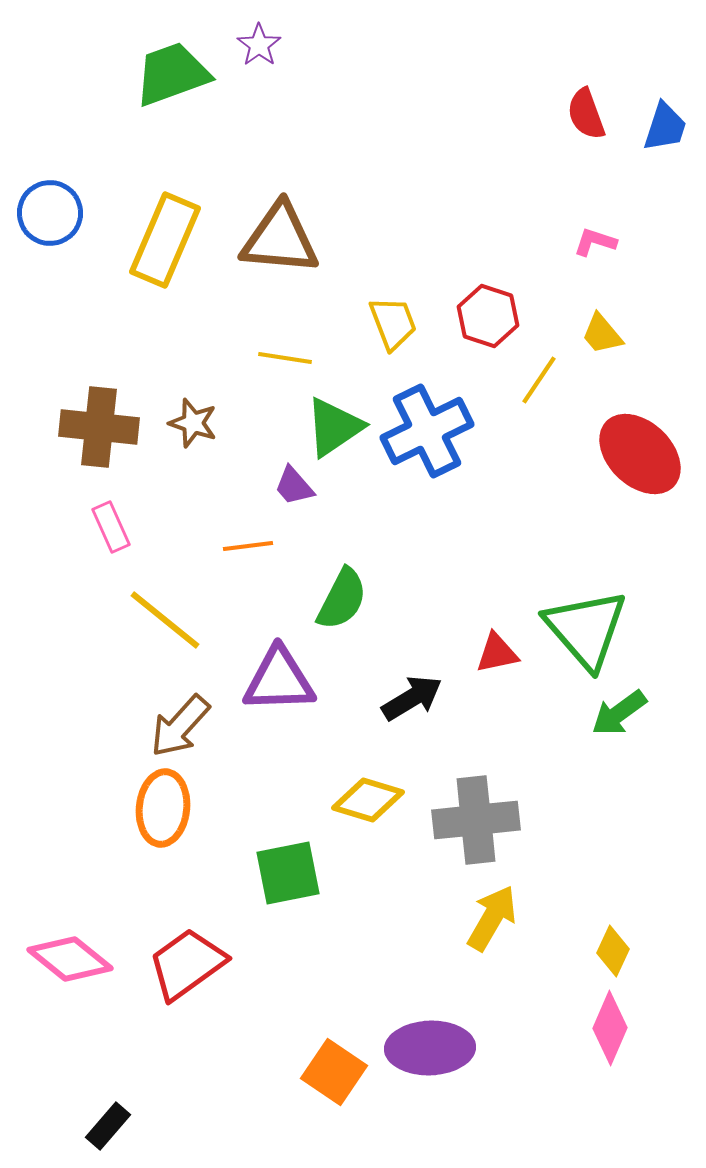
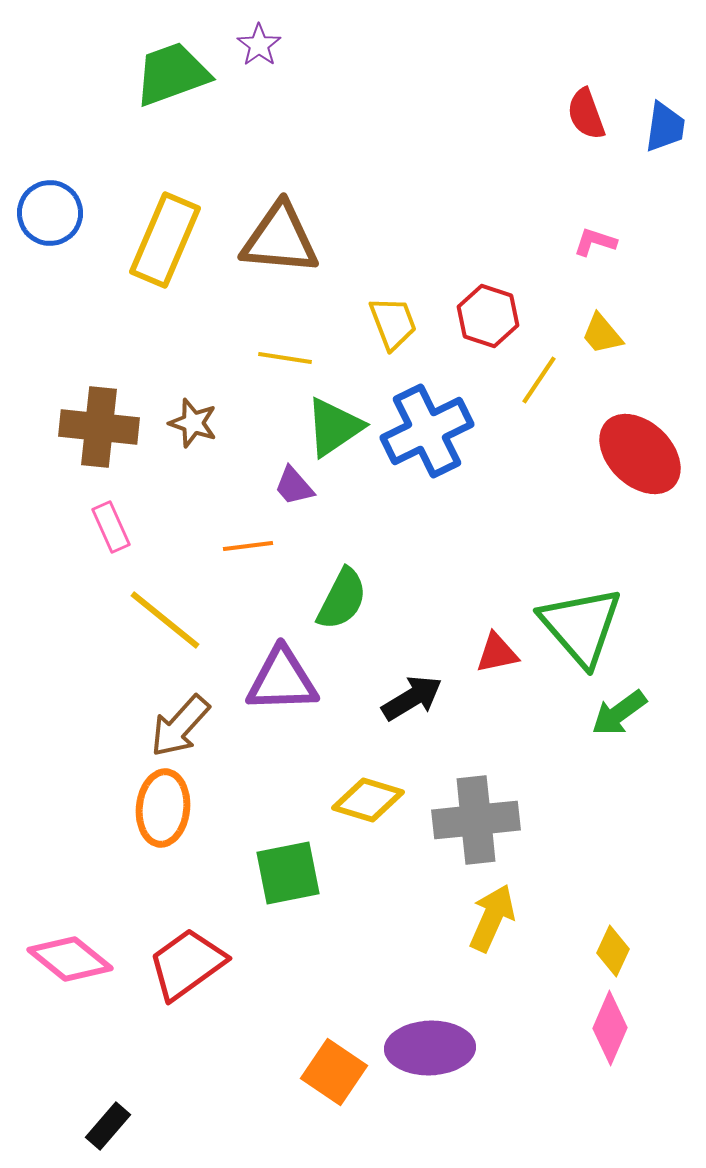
blue trapezoid at (665, 127): rotated 10 degrees counterclockwise
green triangle at (586, 629): moved 5 px left, 3 px up
purple triangle at (279, 680): moved 3 px right
yellow arrow at (492, 918): rotated 6 degrees counterclockwise
